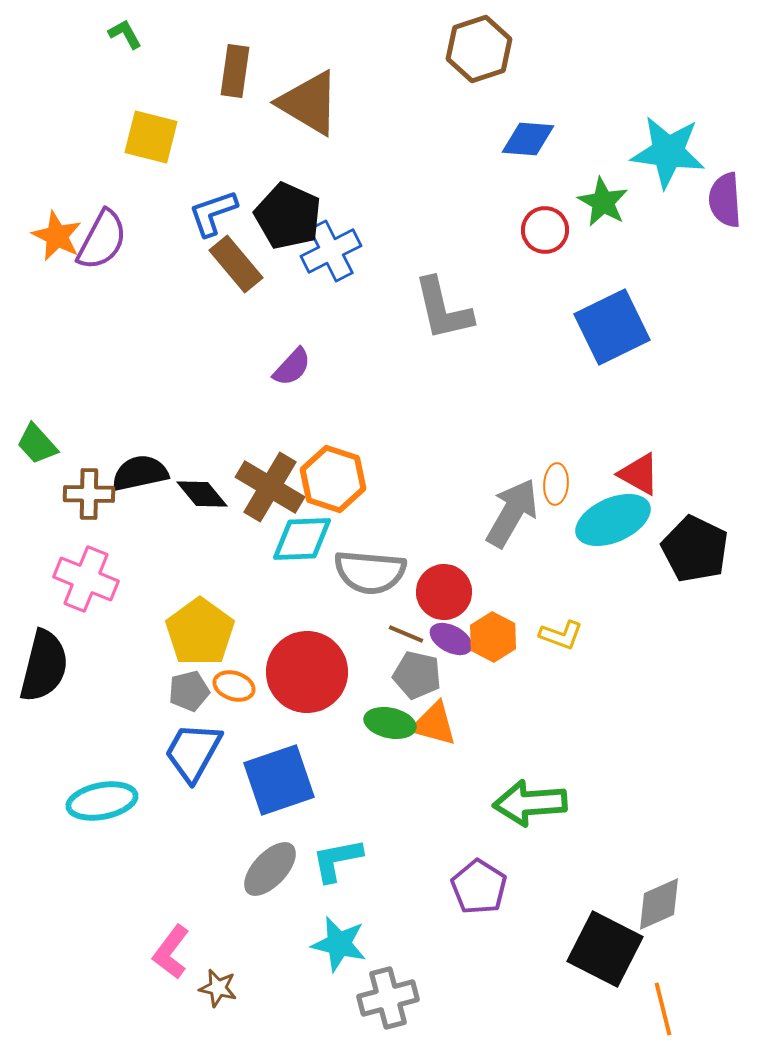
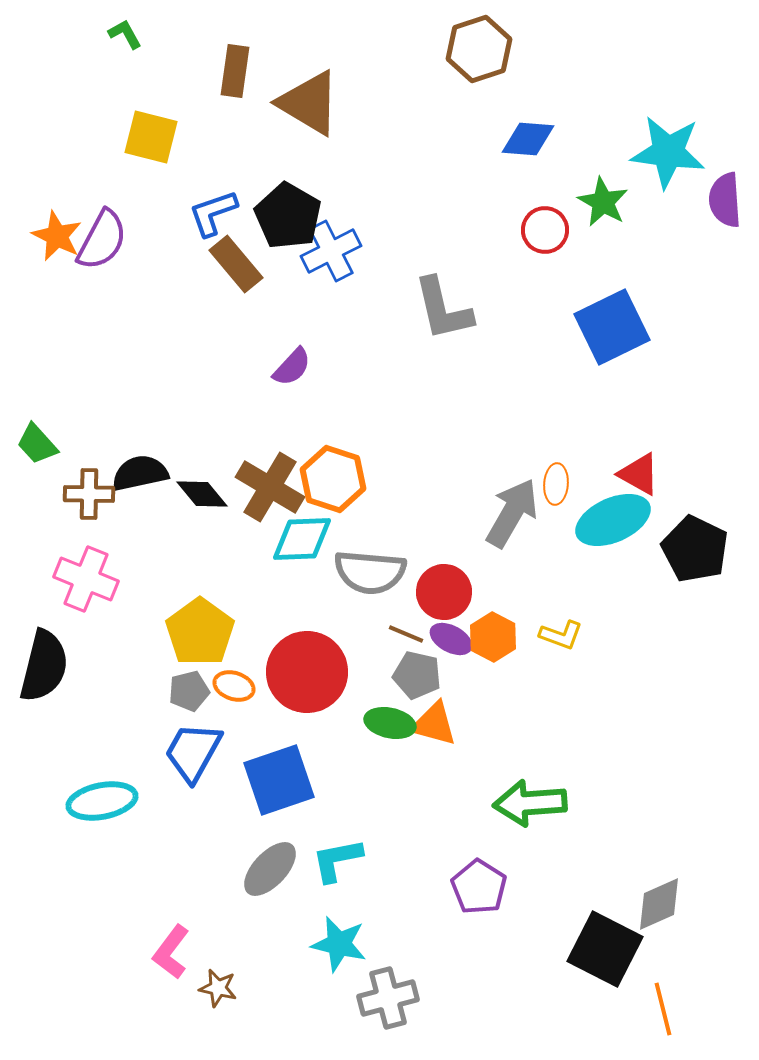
black pentagon at (288, 216): rotated 6 degrees clockwise
